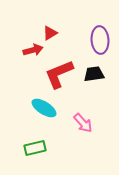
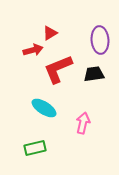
red L-shape: moved 1 px left, 5 px up
pink arrow: rotated 125 degrees counterclockwise
